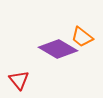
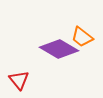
purple diamond: moved 1 px right
